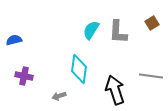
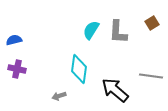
purple cross: moved 7 px left, 7 px up
black arrow: rotated 32 degrees counterclockwise
